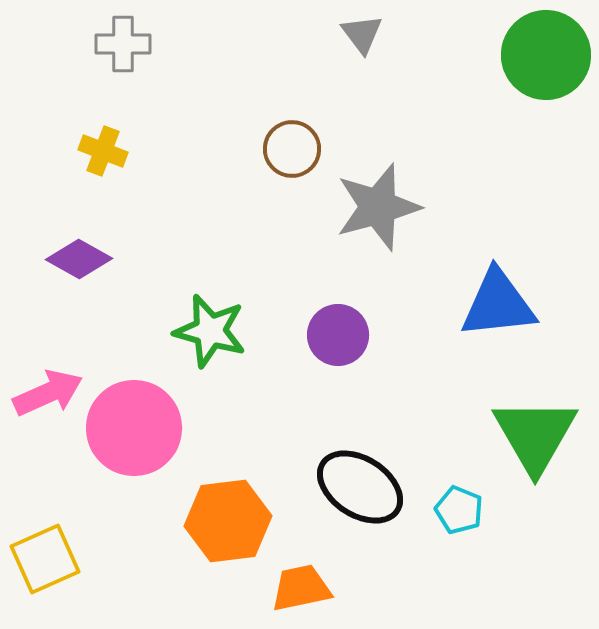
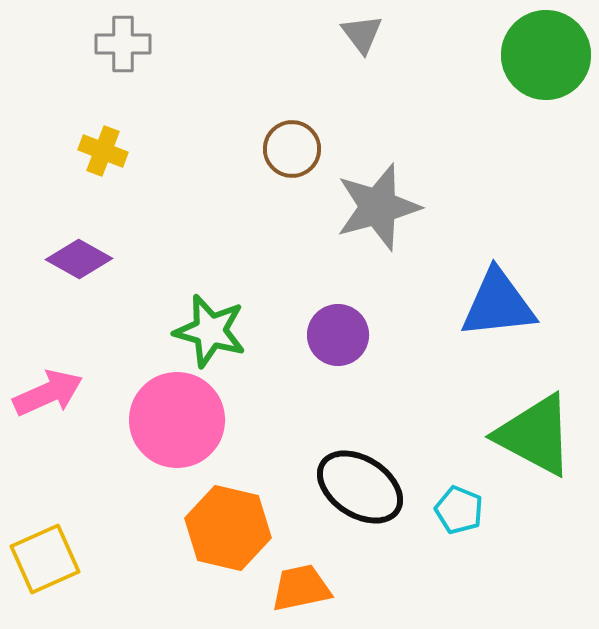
pink circle: moved 43 px right, 8 px up
green triangle: rotated 32 degrees counterclockwise
orange hexagon: moved 7 px down; rotated 20 degrees clockwise
